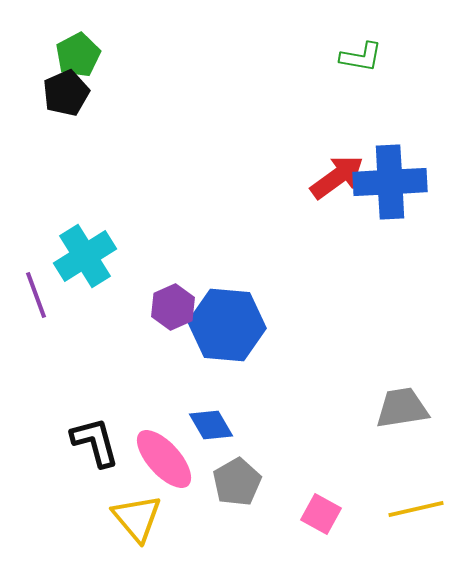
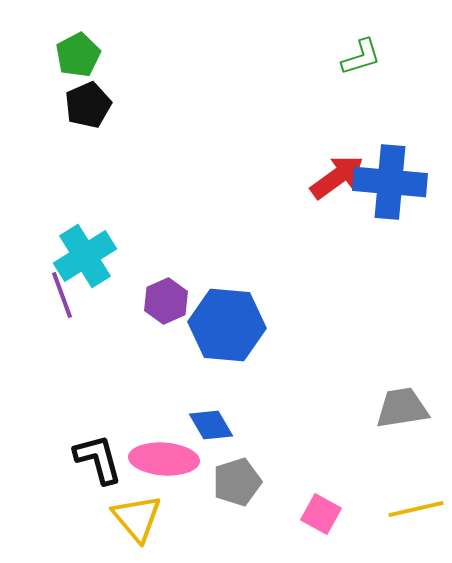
green L-shape: rotated 27 degrees counterclockwise
black pentagon: moved 22 px right, 12 px down
blue cross: rotated 8 degrees clockwise
purple line: moved 26 px right
purple hexagon: moved 7 px left, 6 px up
black L-shape: moved 3 px right, 17 px down
pink ellipse: rotated 44 degrees counterclockwise
gray pentagon: rotated 12 degrees clockwise
